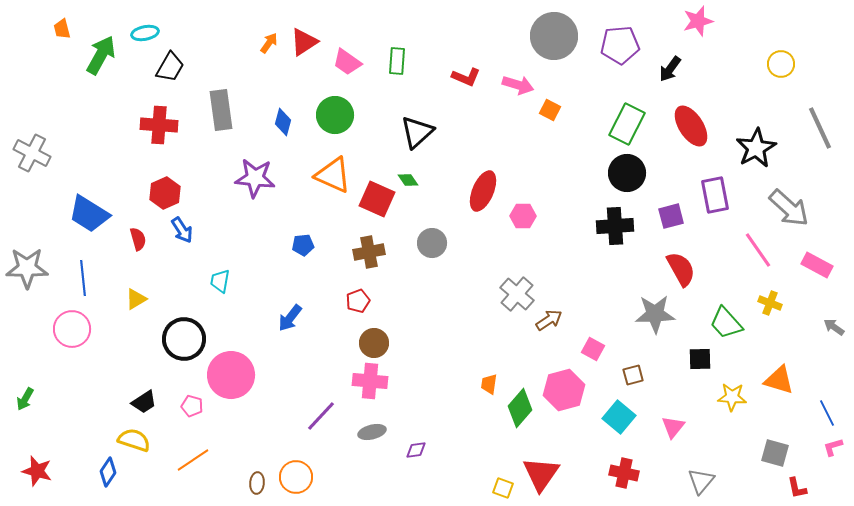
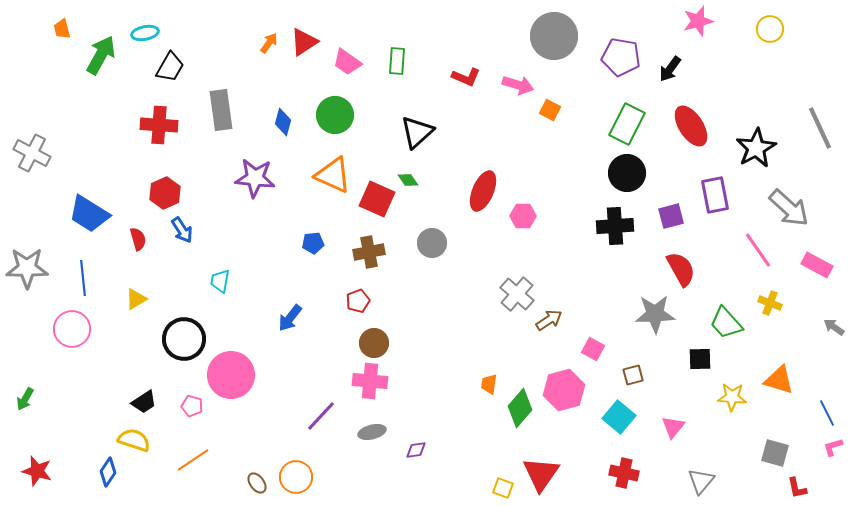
purple pentagon at (620, 45): moved 1 px right, 12 px down; rotated 15 degrees clockwise
yellow circle at (781, 64): moved 11 px left, 35 px up
blue pentagon at (303, 245): moved 10 px right, 2 px up
brown ellipse at (257, 483): rotated 40 degrees counterclockwise
